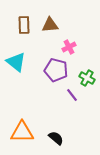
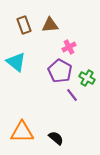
brown rectangle: rotated 18 degrees counterclockwise
purple pentagon: moved 4 px right, 1 px down; rotated 15 degrees clockwise
